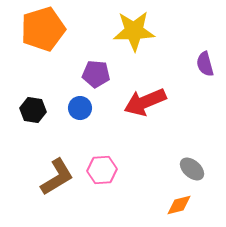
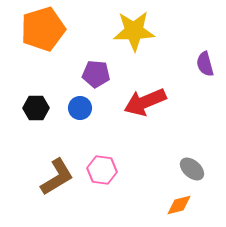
black hexagon: moved 3 px right, 2 px up; rotated 10 degrees counterclockwise
pink hexagon: rotated 12 degrees clockwise
